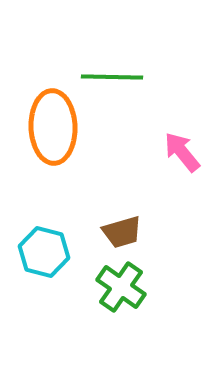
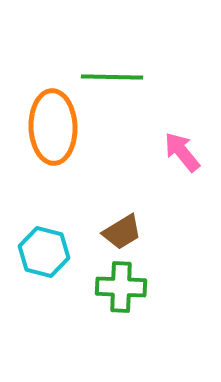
brown trapezoid: rotated 15 degrees counterclockwise
green cross: rotated 33 degrees counterclockwise
